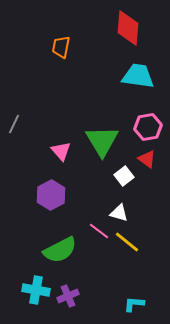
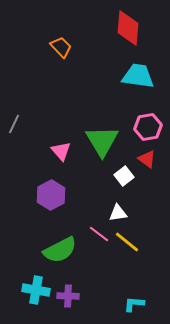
orange trapezoid: rotated 125 degrees clockwise
white triangle: moved 1 px left; rotated 24 degrees counterclockwise
pink line: moved 3 px down
purple cross: rotated 25 degrees clockwise
